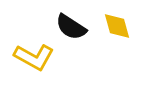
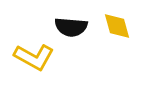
black semicircle: rotated 28 degrees counterclockwise
